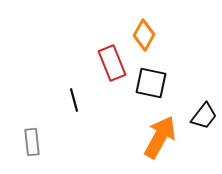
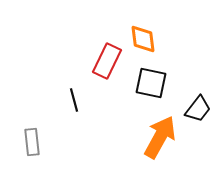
orange diamond: moved 1 px left, 4 px down; rotated 36 degrees counterclockwise
red rectangle: moved 5 px left, 2 px up; rotated 48 degrees clockwise
black trapezoid: moved 6 px left, 7 px up
